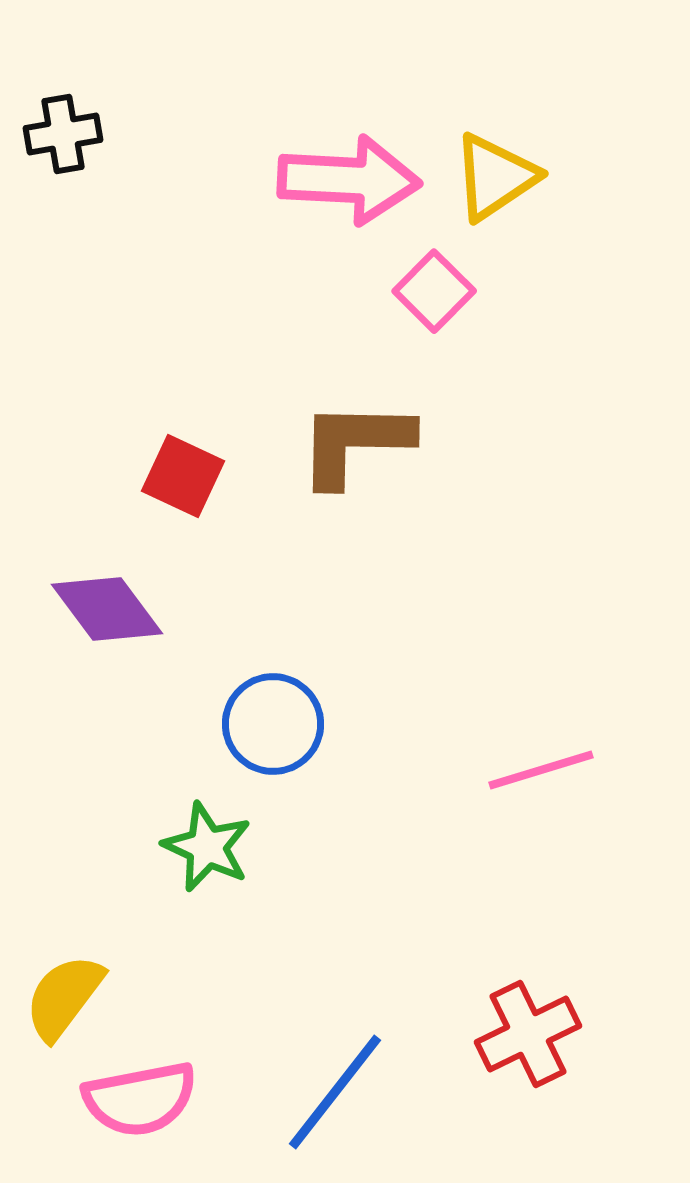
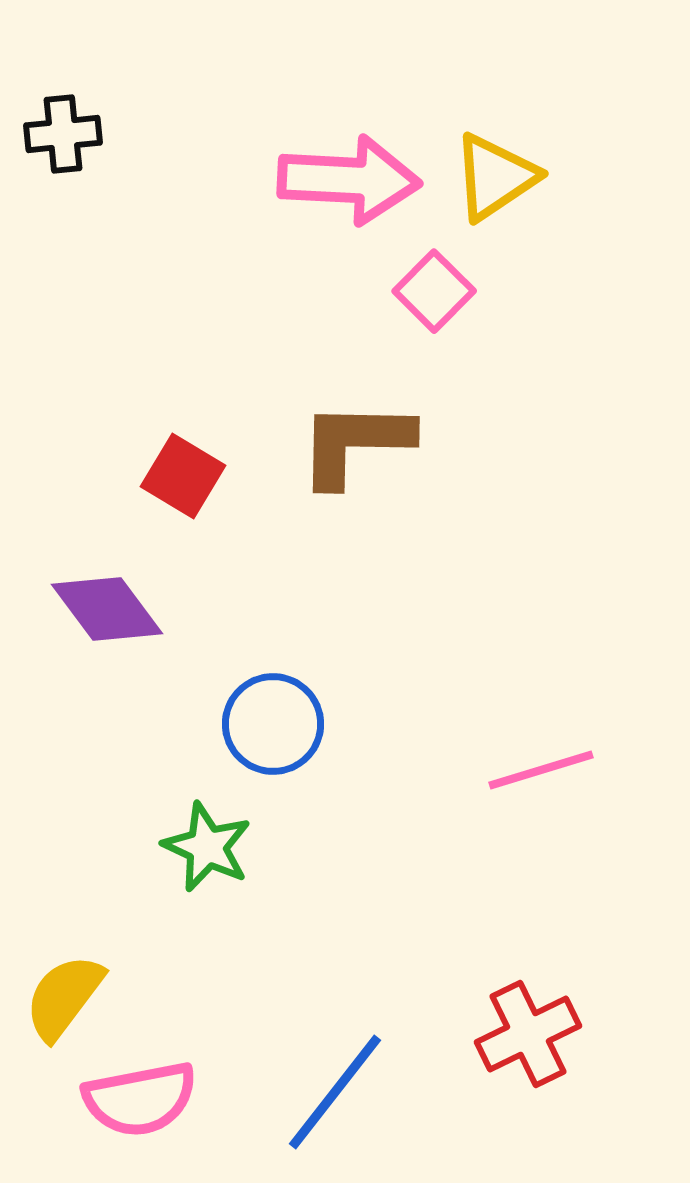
black cross: rotated 4 degrees clockwise
red square: rotated 6 degrees clockwise
